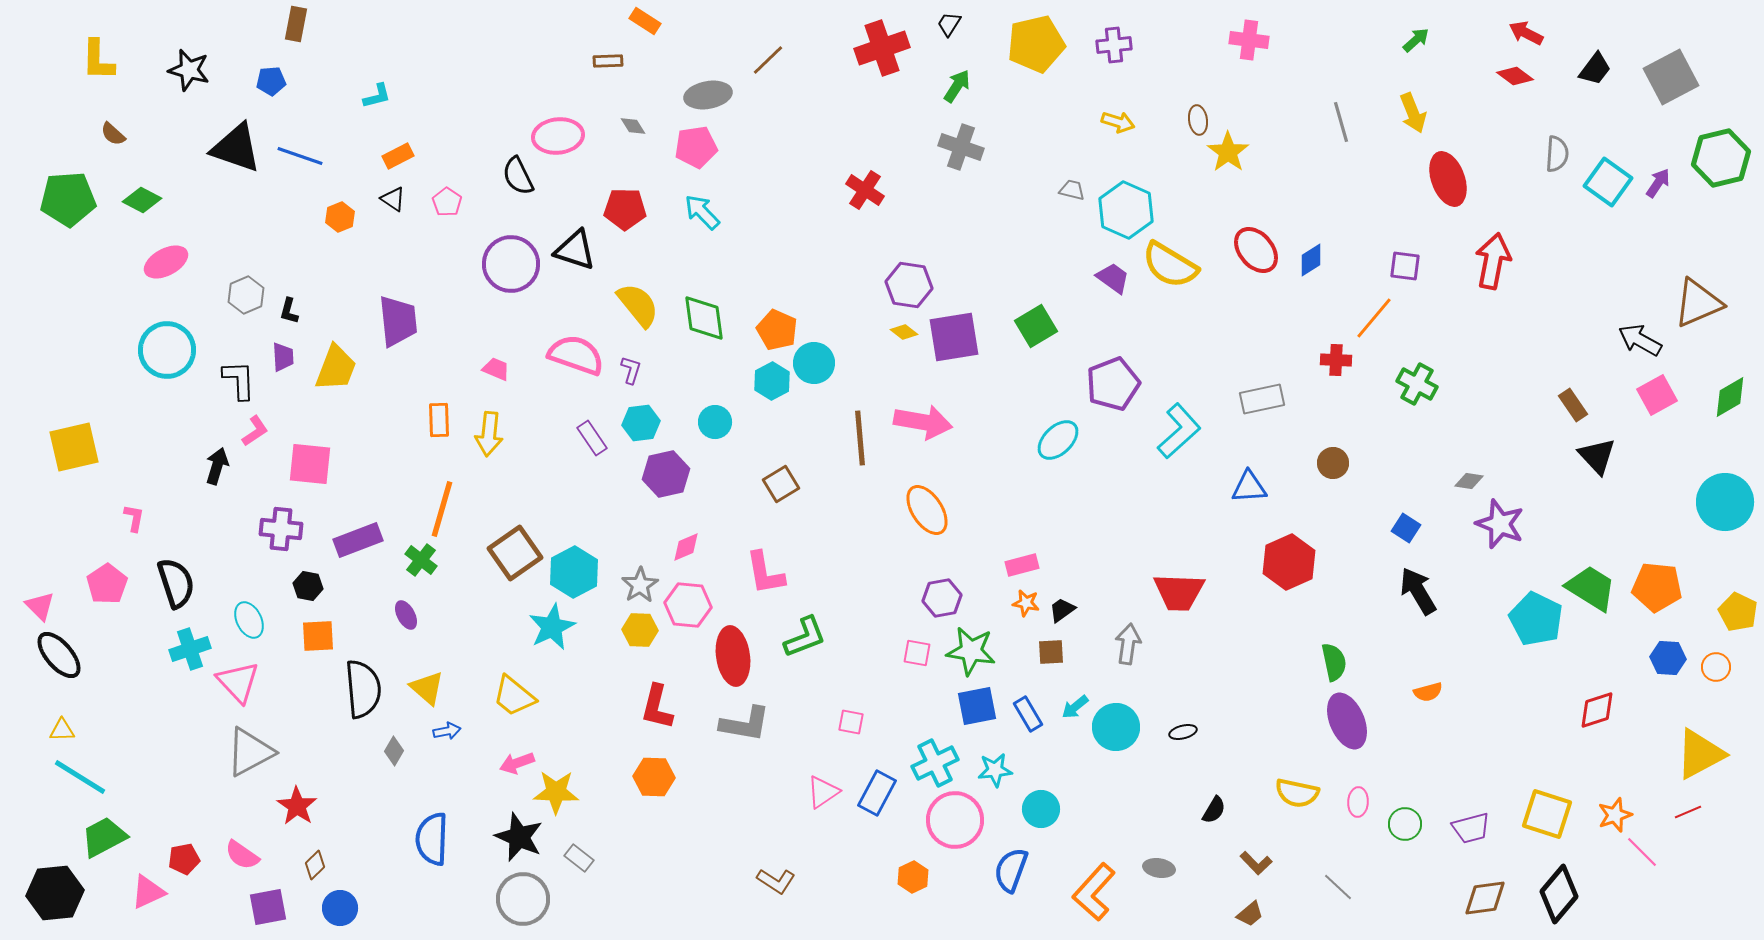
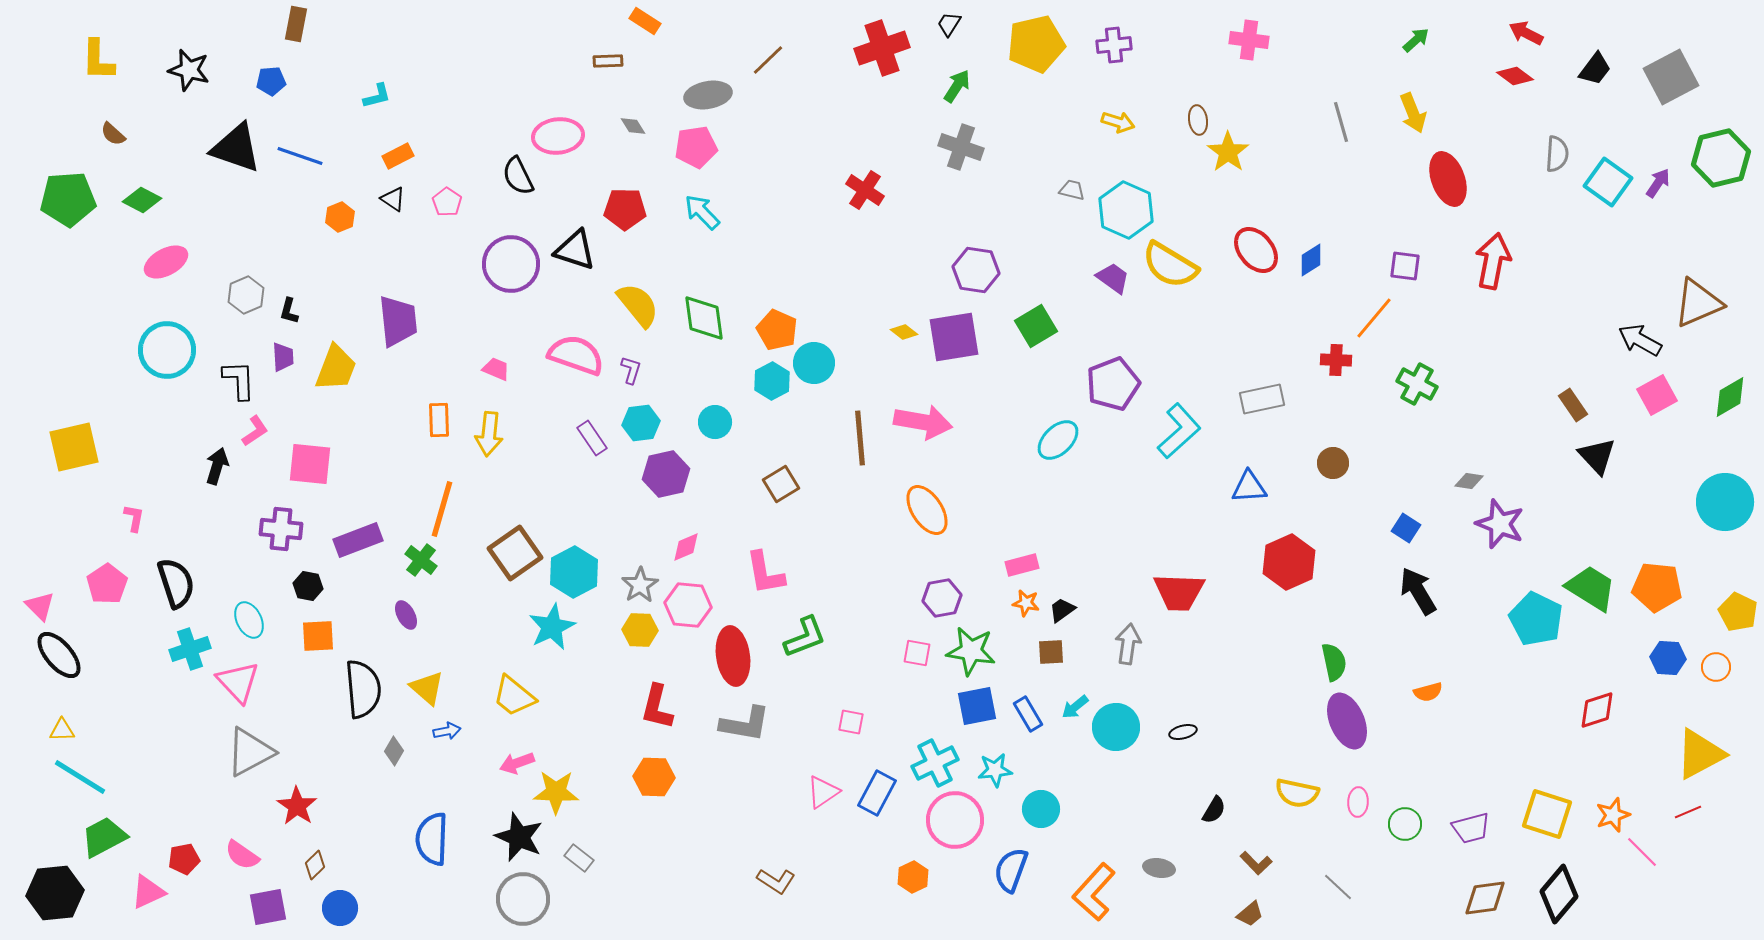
purple hexagon at (909, 285): moved 67 px right, 15 px up
orange star at (1615, 815): moved 2 px left
